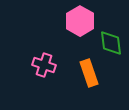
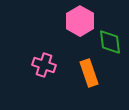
green diamond: moved 1 px left, 1 px up
